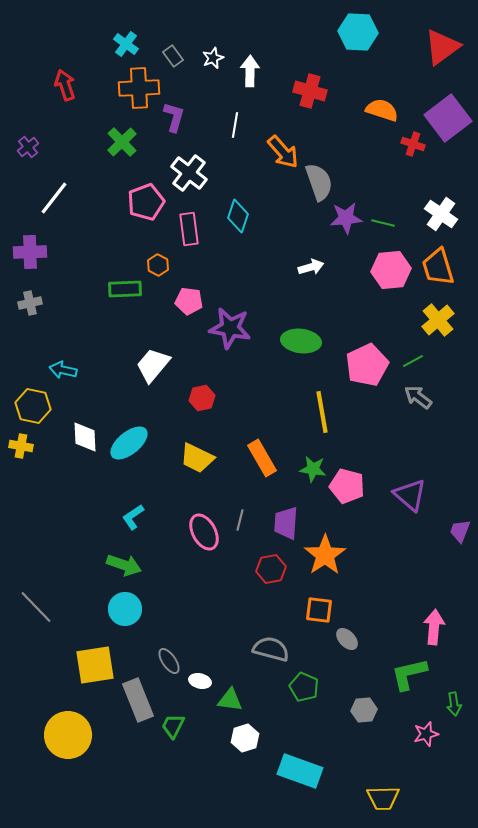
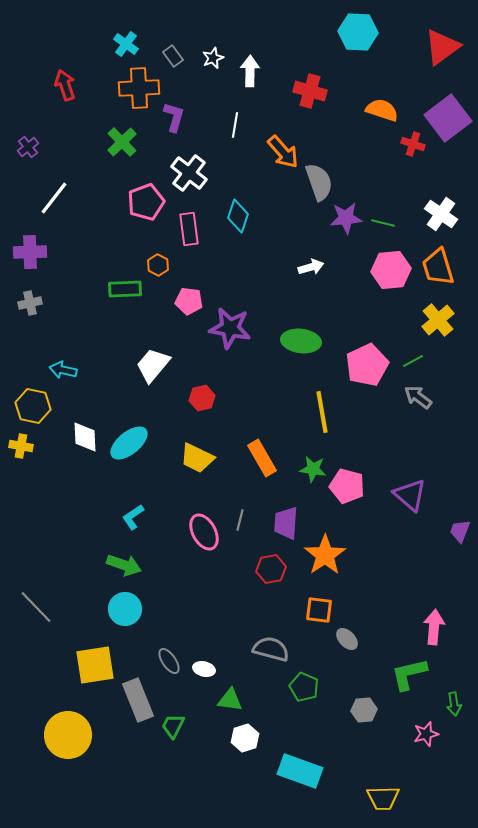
white ellipse at (200, 681): moved 4 px right, 12 px up
